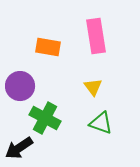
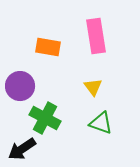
black arrow: moved 3 px right, 1 px down
